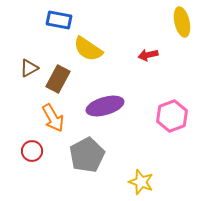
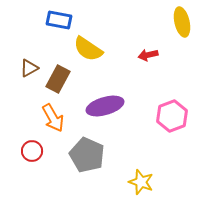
gray pentagon: rotated 20 degrees counterclockwise
